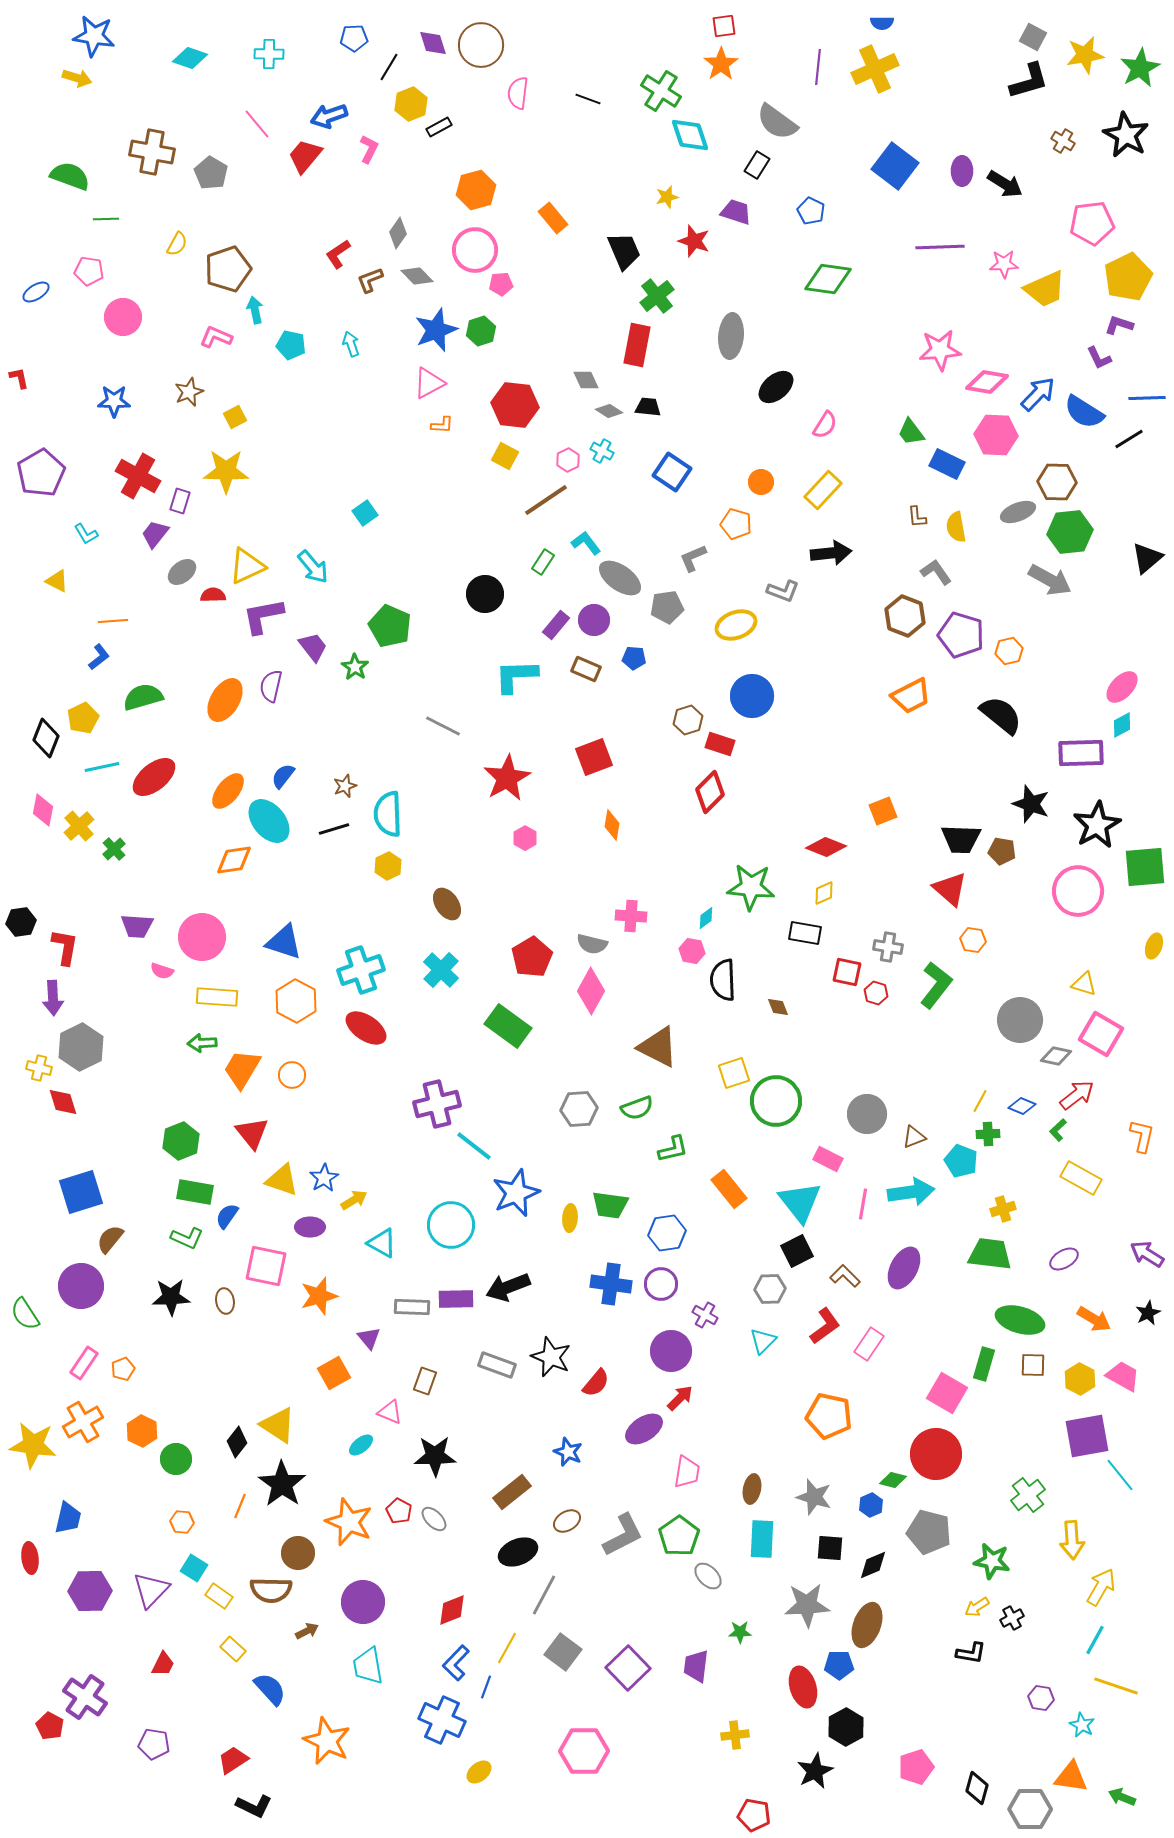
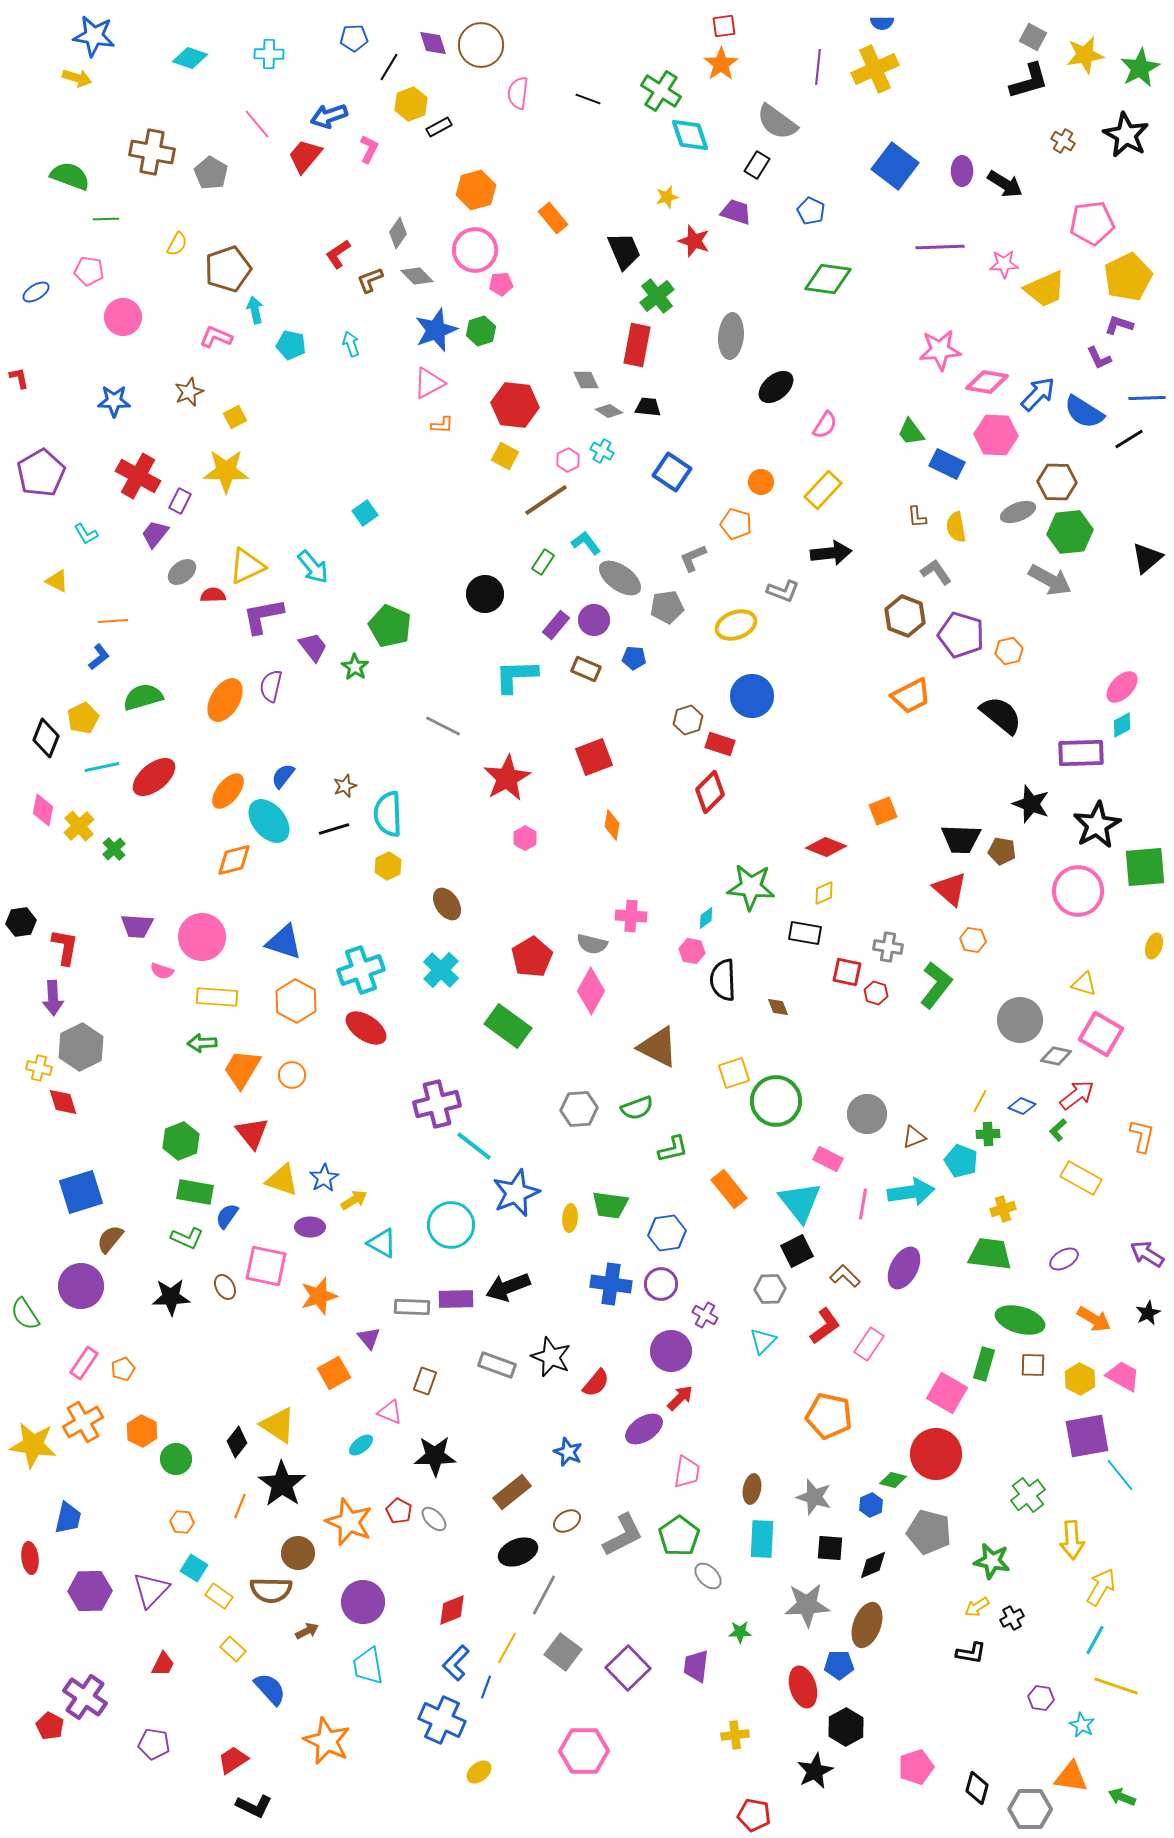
purple rectangle at (180, 501): rotated 10 degrees clockwise
orange diamond at (234, 860): rotated 6 degrees counterclockwise
brown ellipse at (225, 1301): moved 14 px up; rotated 20 degrees counterclockwise
